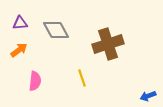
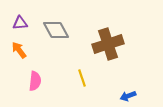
orange arrow: rotated 90 degrees counterclockwise
blue arrow: moved 20 px left
